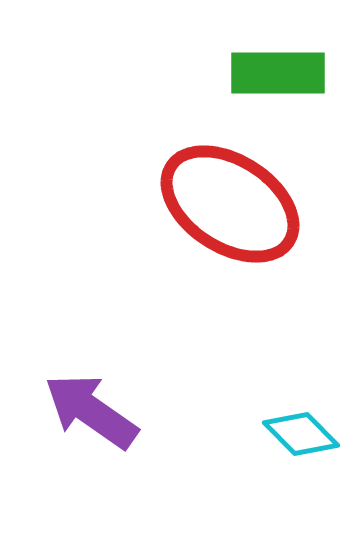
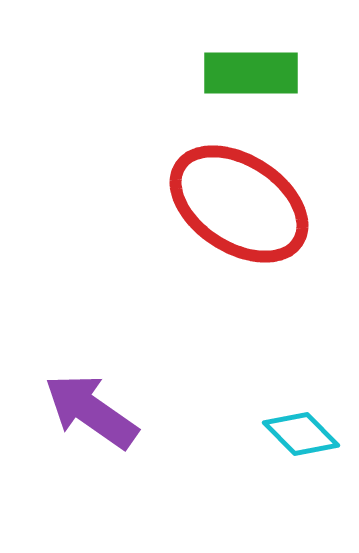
green rectangle: moved 27 px left
red ellipse: moved 9 px right
